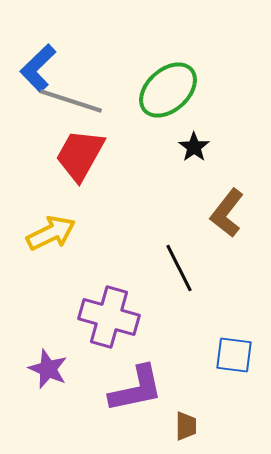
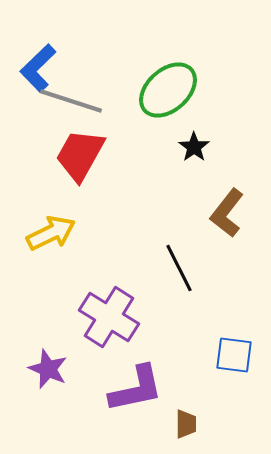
purple cross: rotated 16 degrees clockwise
brown trapezoid: moved 2 px up
